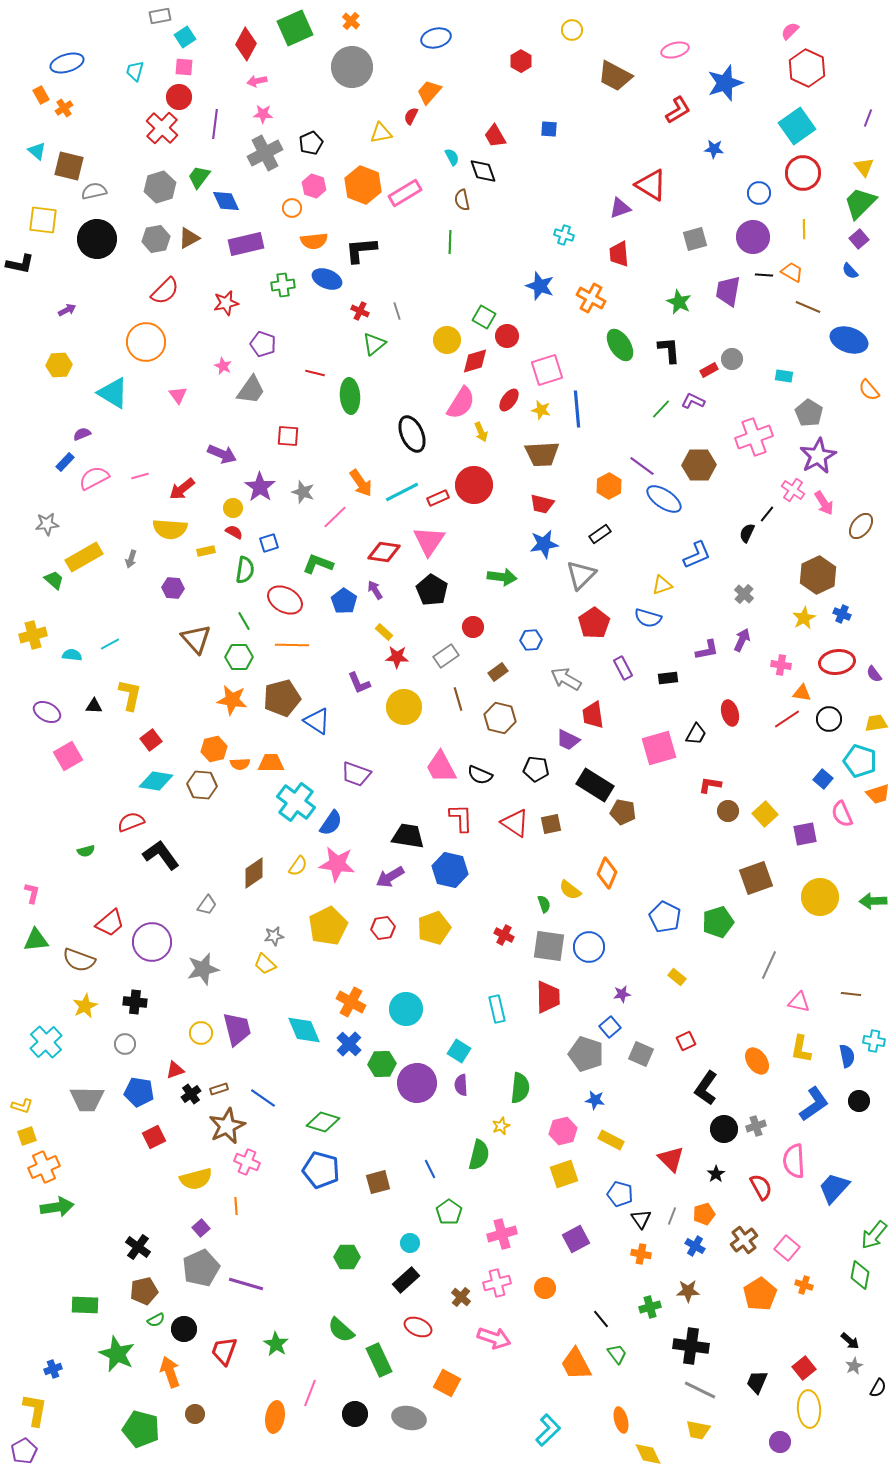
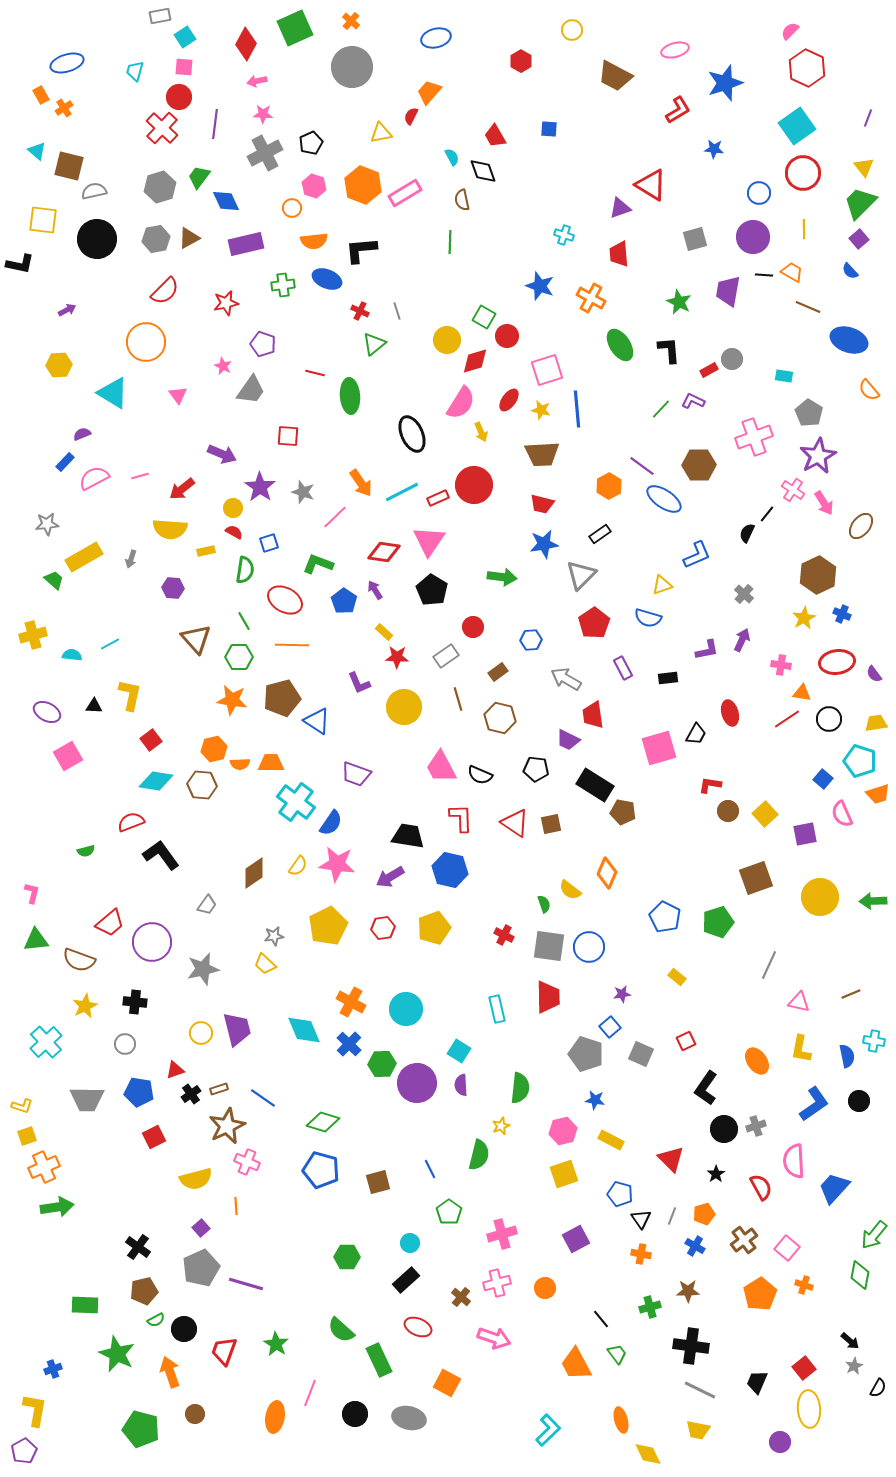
brown line at (851, 994): rotated 30 degrees counterclockwise
